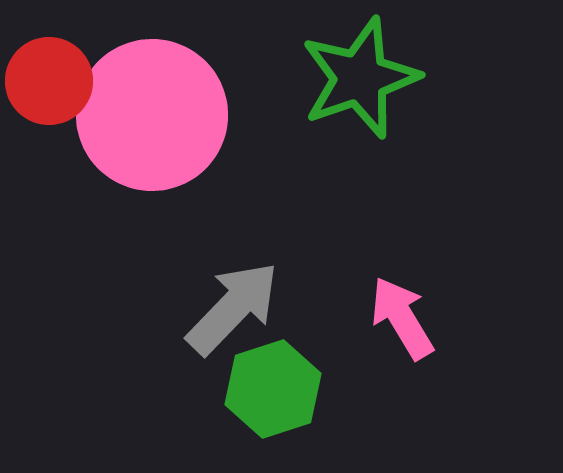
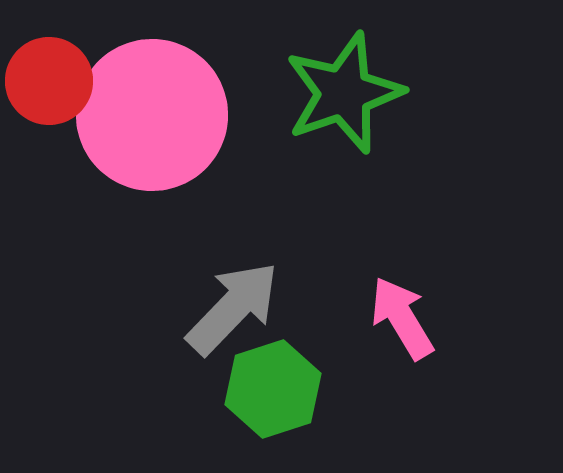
green star: moved 16 px left, 15 px down
